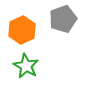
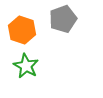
orange hexagon: rotated 16 degrees counterclockwise
